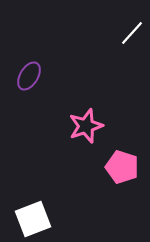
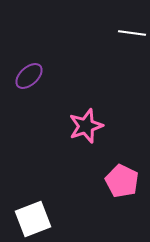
white line: rotated 56 degrees clockwise
purple ellipse: rotated 16 degrees clockwise
pink pentagon: moved 14 px down; rotated 8 degrees clockwise
